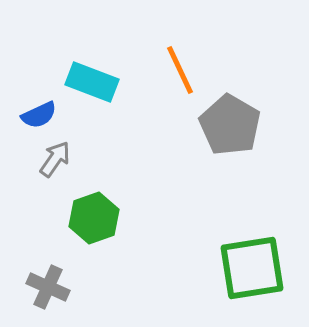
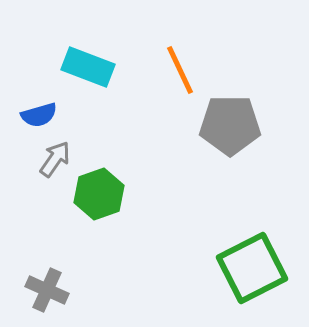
cyan rectangle: moved 4 px left, 15 px up
blue semicircle: rotated 9 degrees clockwise
gray pentagon: rotated 30 degrees counterclockwise
green hexagon: moved 5 px right, 24 px up
green square: rotated 18 degrees counterclockwise
gray cross: moved 1 px left, 3 px down
